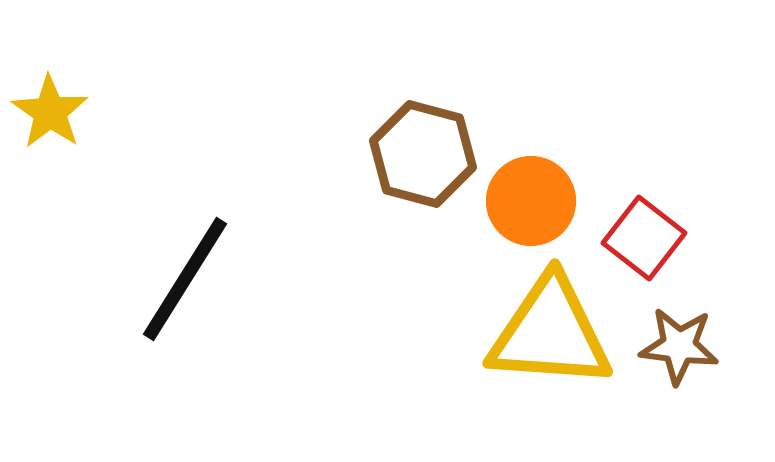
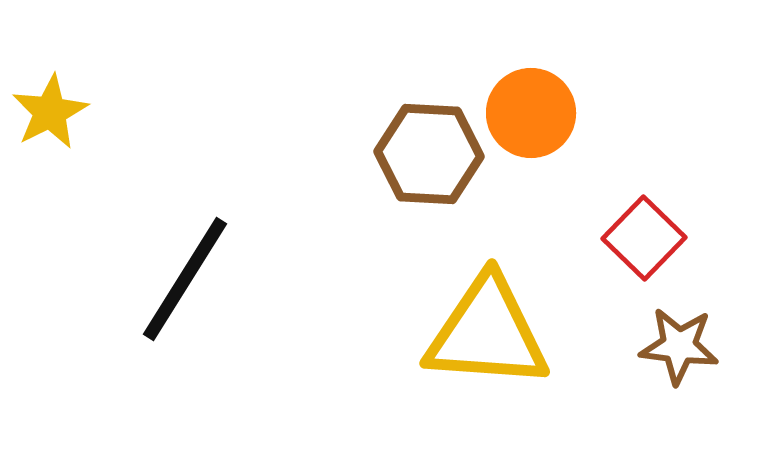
yellow star: rotated 10 degrees clockwise
brown hexagon: moved 6 px right; rotated 12 degrees counterclockwise
orange circle: moved 88 px up
red square: rotated 6 degrees clockwise
yellow triangle: moved 63 px left
